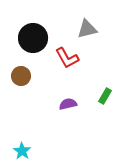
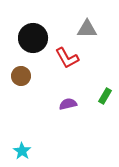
gray triangle: rotated 15 degrees clockwise
